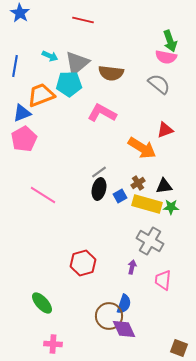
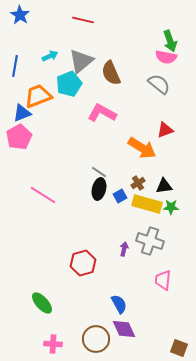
blue star: moved 2 px down
cyan arrow: rotated 49 degrees counterclockwise
gray triangle: moved 4 px right, 2 px up
brown semicircle: rotated 60 degrees clockwise
cyan pentagon: rotated 20 degrees counterclockwise
orange trapezoid: moved 3 px left, 1 px down
pink pentagon: moved 5 px left, 2 px up
gray line: rotated 70 degrees clockwise
gray cross: rotated 12 degrees counterclockwise
purple arrow: moved 8 px left, 18 px up
blue semicircle: moved 5 px left; rotated 48 degrees counterclockwise
brown circle: moved 13 px left, 23 px down
